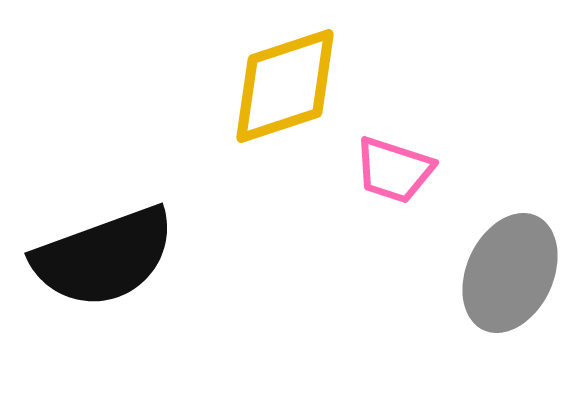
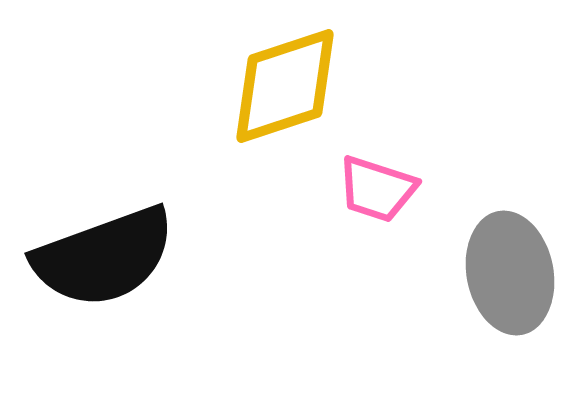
pink trapezoid: moved 17 px left, 19 px down
gray ellipse: rotated 36 degrees counterclockwise
